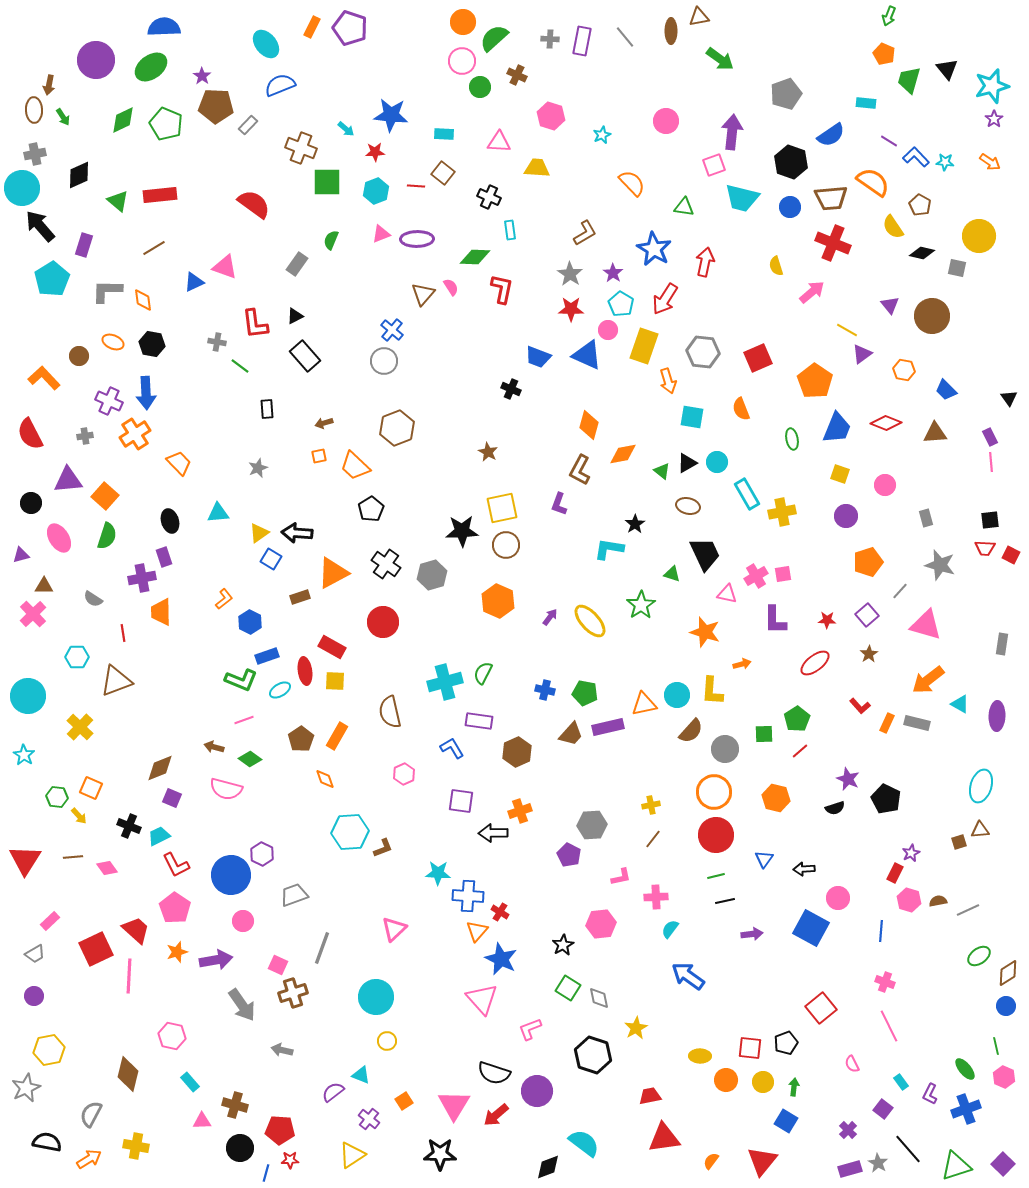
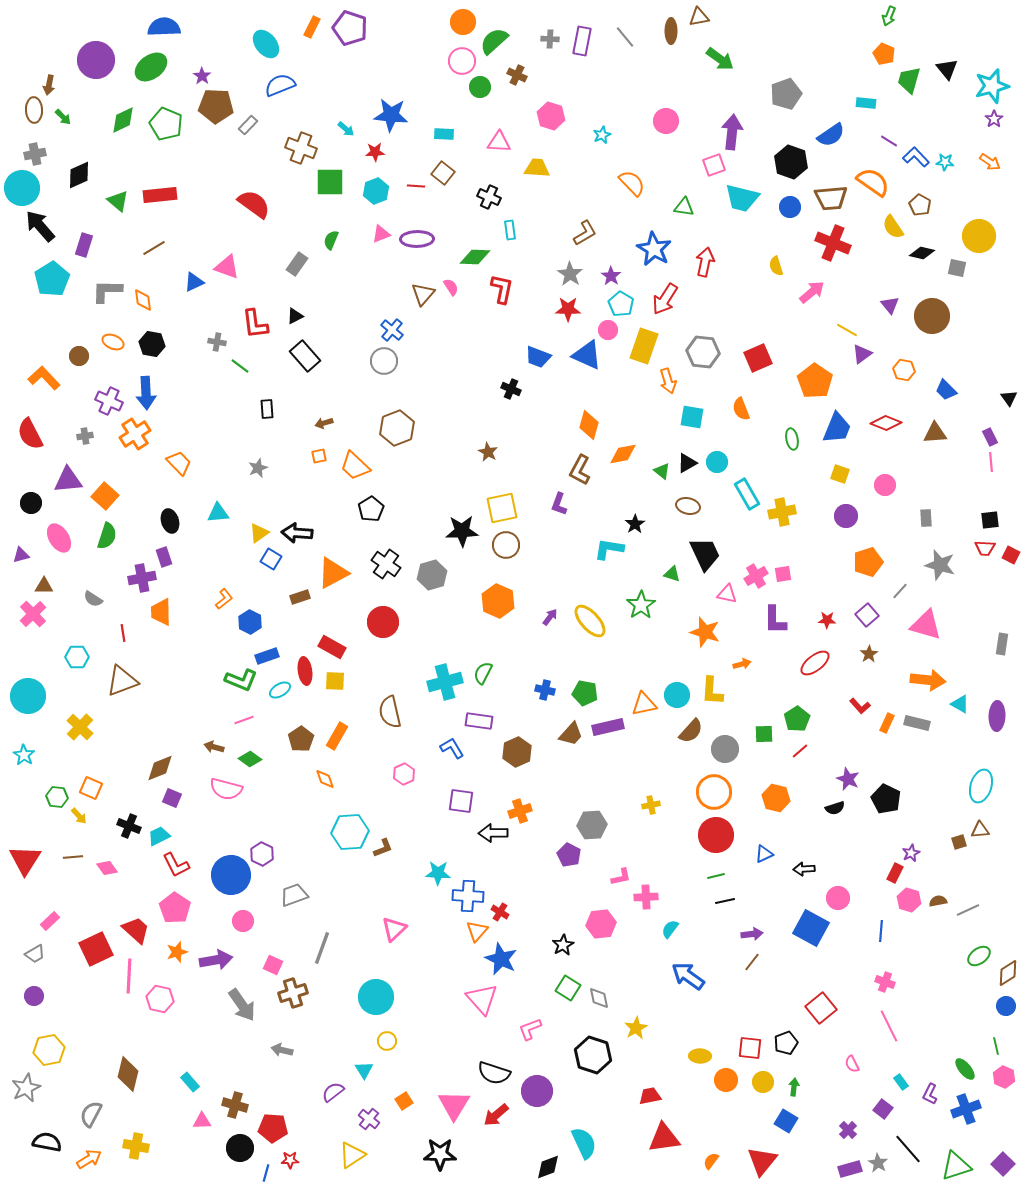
green semicircle at (494, 38): moved 3 px down
green arrow at (63, 117): rotated 12 degrees counterclockwise
green square at (327, 182): moved 3 px right
pink triangle at (225, 267): moved 2 px right
purple star at (613, 273): moved 2 px left, 3 px down
red star at (571, 309): moved 3 px left
gray rectangle at (926, 518): rotated 12 degrees clockwise
orange arrow at (928, 680): rotated 136 degrees counterclockwise
brown triangle at (116, 681): moved 6 px right
brown line at (653, 839): moved 99 px right, 123 px down
blue triangle at (764, 859): moved 5 px up; rotated 30 degrees clockwise
pink cross at (656, 897): moved 10 px left
pink square at (278, 965): moved 5 px left
pink hexagon at (172, 1036): moved 12 px left, 37 px up
cyan triangle at (361, 1075): moved 3 px right, 5 px up; rotated 36 degrees clockwise
red pentagon at (280, 1130): moved 7 px left, 2 px up
cyan semicircle at (584, 1143): rotated 28 degrees clockwise
